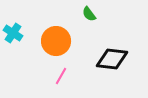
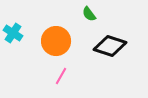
black diamond: moved 2 px left, 13 px up; rotated 12 degrees clockwise
